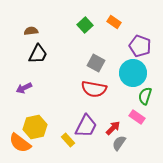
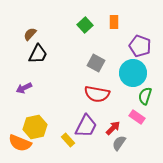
orange rectangle: rotated 56 degrees clockwise
brown semicircle: moved 1 px left, 3 px down; rotated 40 degrees counterclockwise
red semicircle: moved 3 px right, 5 px down
orange semicircle: rotated 15 degrees counterclockwise
